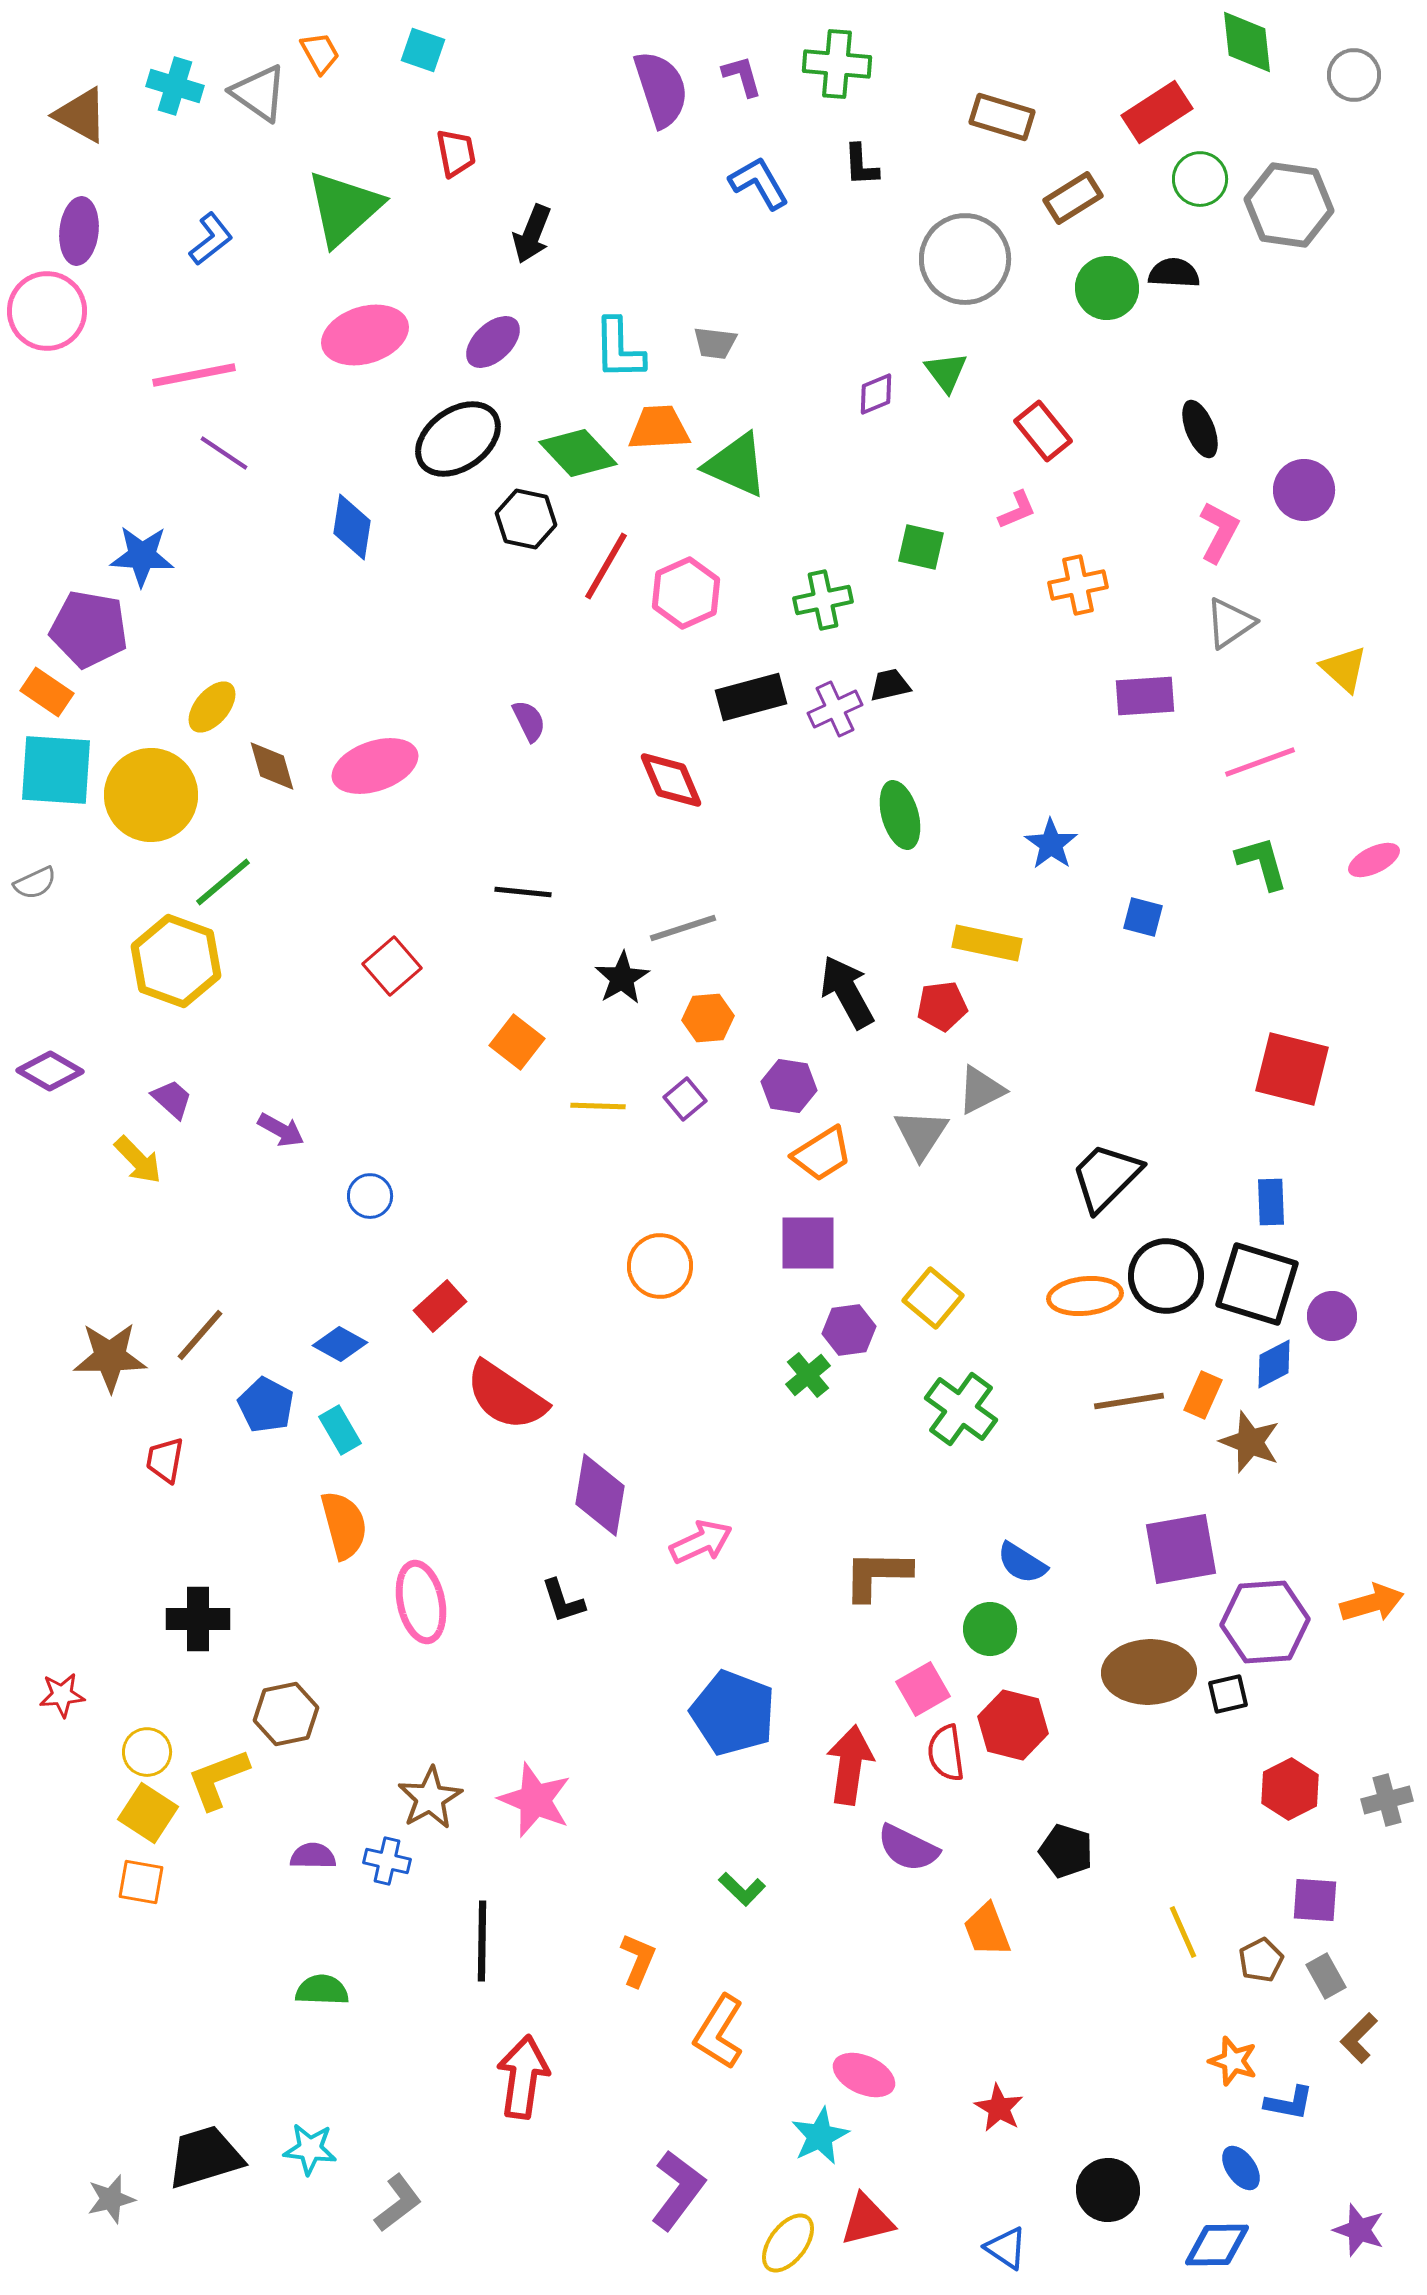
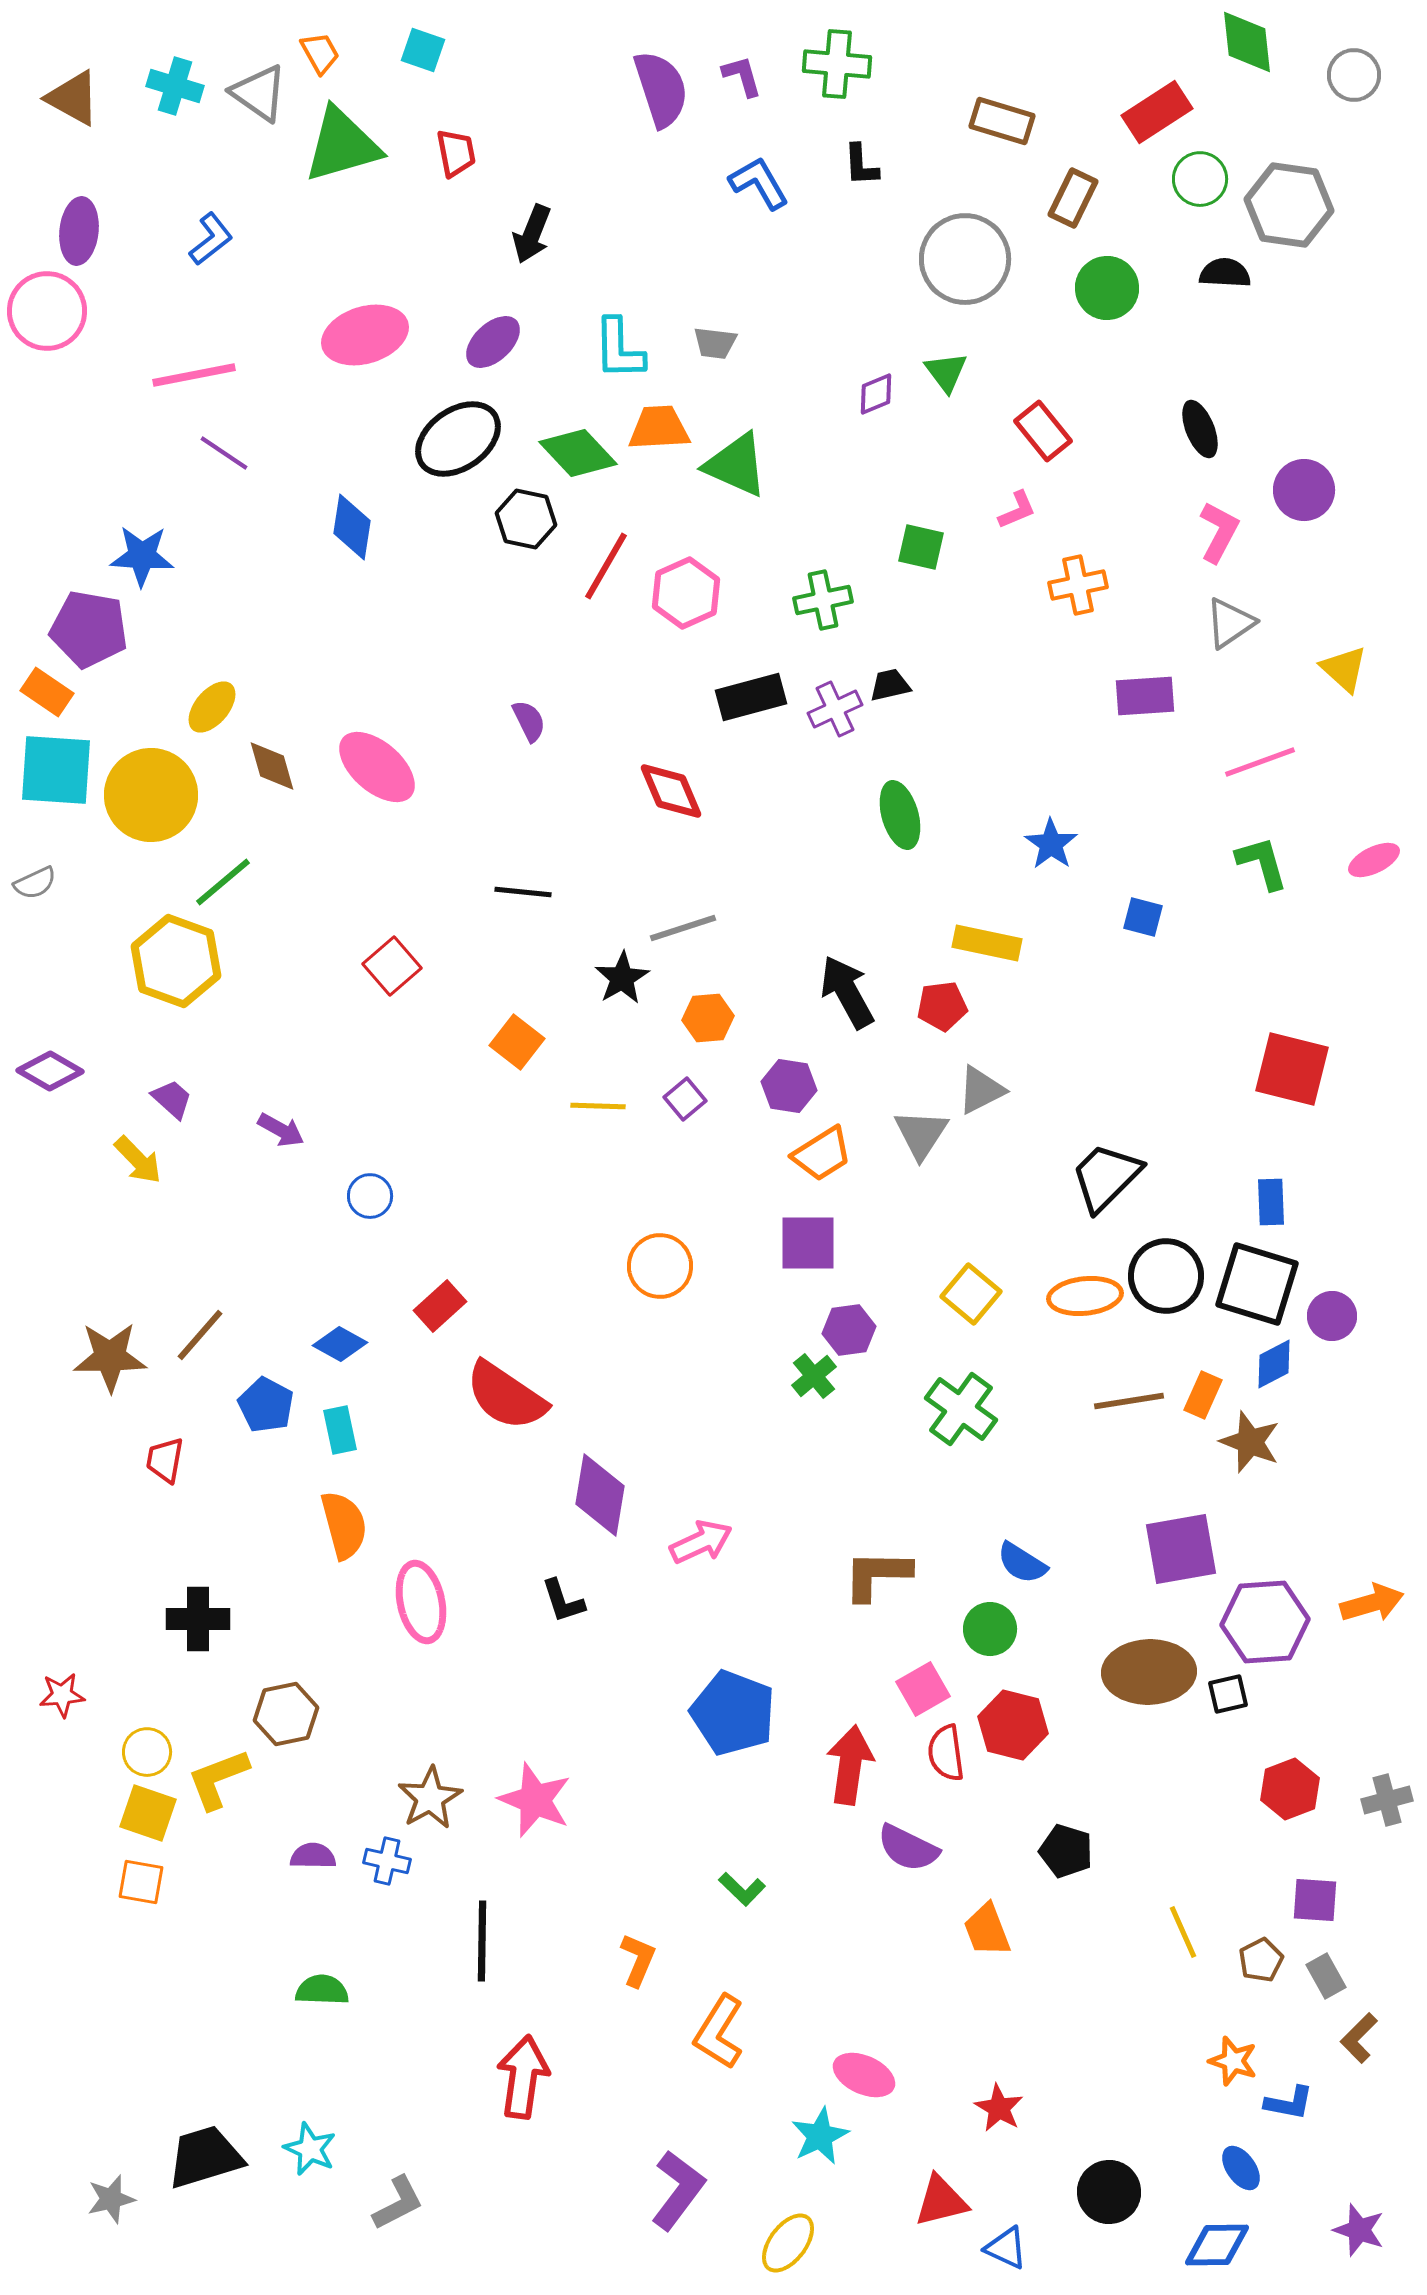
brown triangle at (81, 115): moved 8 px left, 17 px up
brown rectangle at (1002, 117): moved 4 px down
brown rectangle at (1073, 198): rotated 32 degrees counterclockwise
green triangle at (344, 208): moved 2 px left, 63 px up; rotated 26 degrees clockwise
black semicircle at (1174, 273): moved 51 px right
pink ellipse at (375, 766): moved 2 px right, 1 px down; rotated 60 degrees clockwise
red diamond at (671, 780): moved 11 px down
yellow square at (933, 1298): moved 38 px right, 4 px up
green cross at (808, 1375): moved 6 px right, 1 px down
cyan rectangle at (340, 1430): rotated 18 degrees clockwise
red hexagon at (1290, 1789): rotated 6 degrees clockwise
yellow square at (148, 1813): rotated 14 degrees counterclockwise
cyan star at (310, 2149): rotated 18 degrees clockwise
black circle at (1108, 2190): moved 1 px right, 2 px down
gray L-shape at (398, 2203): rotated 10 degrees clockwise
red triangle at (867, 2220): moved 74 px right, 19 px up
blue triangle at (1006, 2248): rotated 9 degrees counterclockwise
